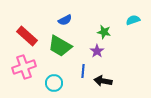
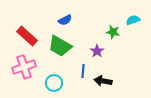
green star: moved 9 px right
